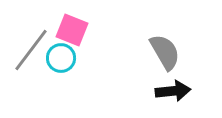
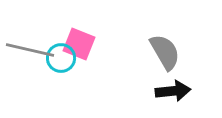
pink square: moved 7 px right, 14 px down
gray line: moved 1 px left; rotated 66 degrees clockwise
